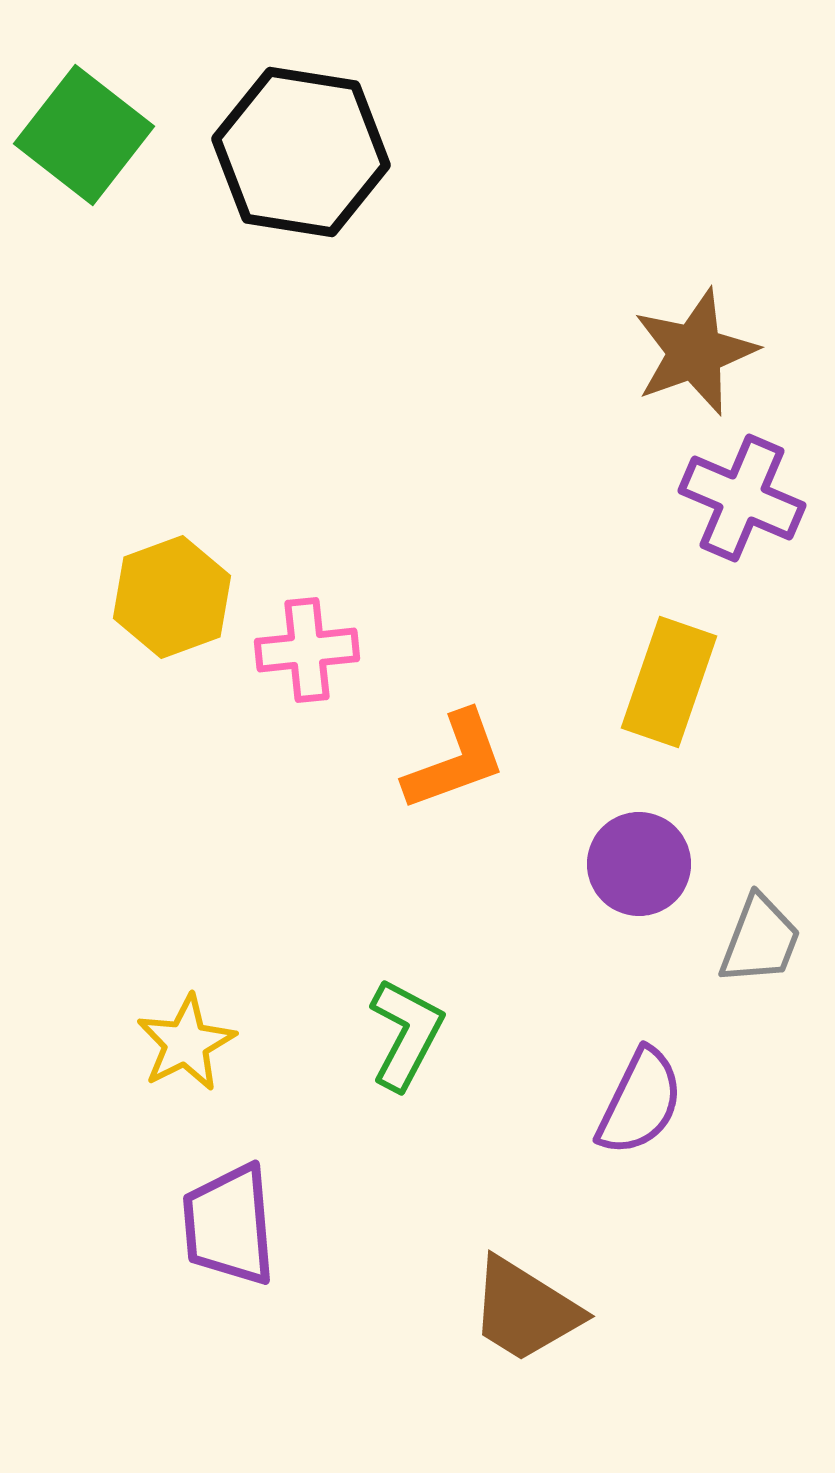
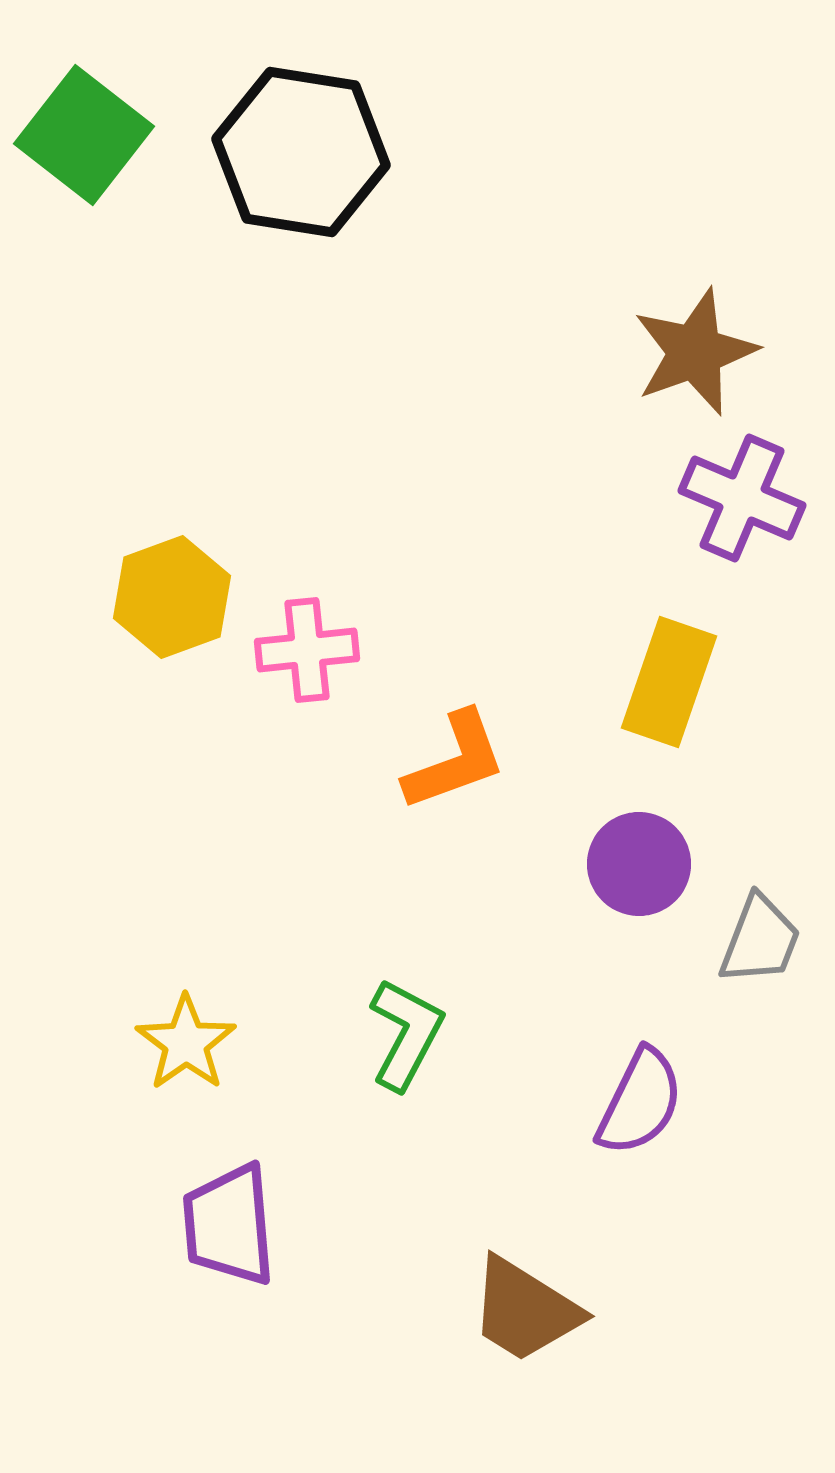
yellow star: rotated 8 degrees counterclockwise
